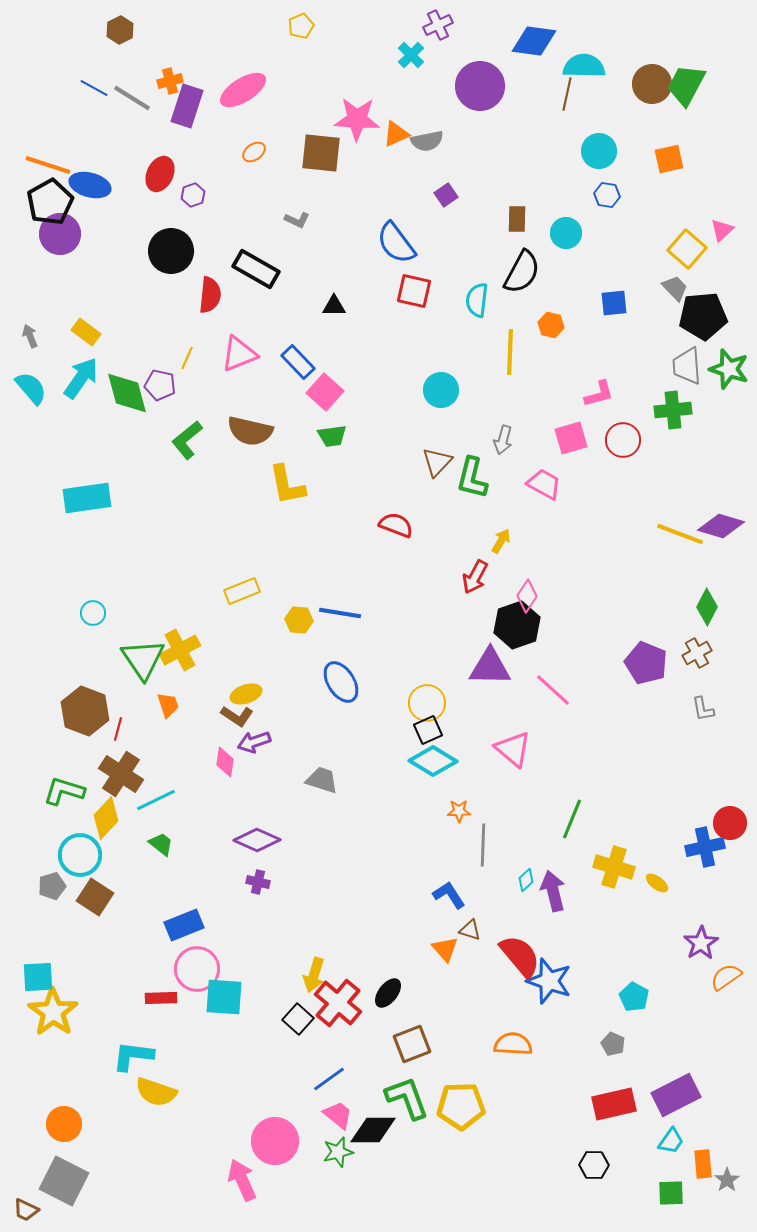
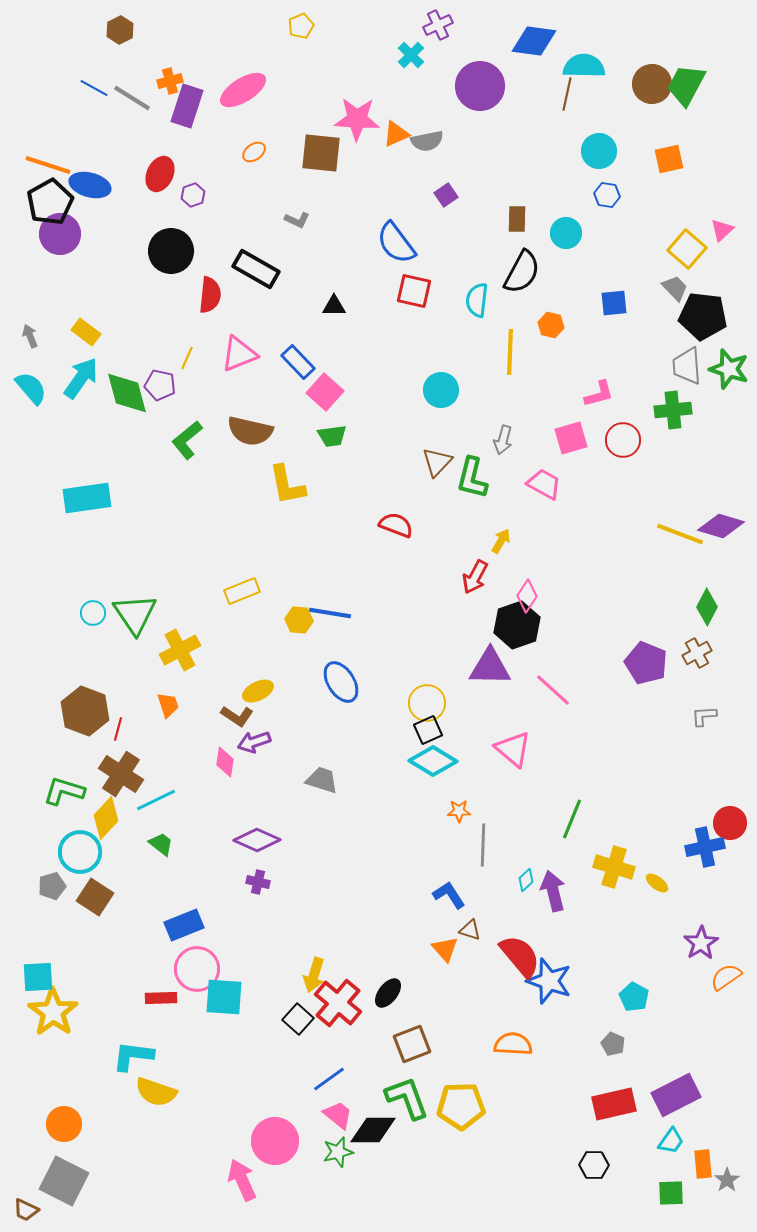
black pentagon at (703, 316): rotated 12 degrees clockwise
blue line at (340, 613): moved 10 px left
green triangle at (143, 659): moved 8 px left, 45 px up
yellow ellipse at (246, 694): moved 12 px right, 3 px up; rotated 8 degrees counterclockwise
gray L-shape at (703, 709): moved 1 px right, 7 px down; rotated 96 degrees clockwise
cyan circle at (80, 855): moved 3 px up
